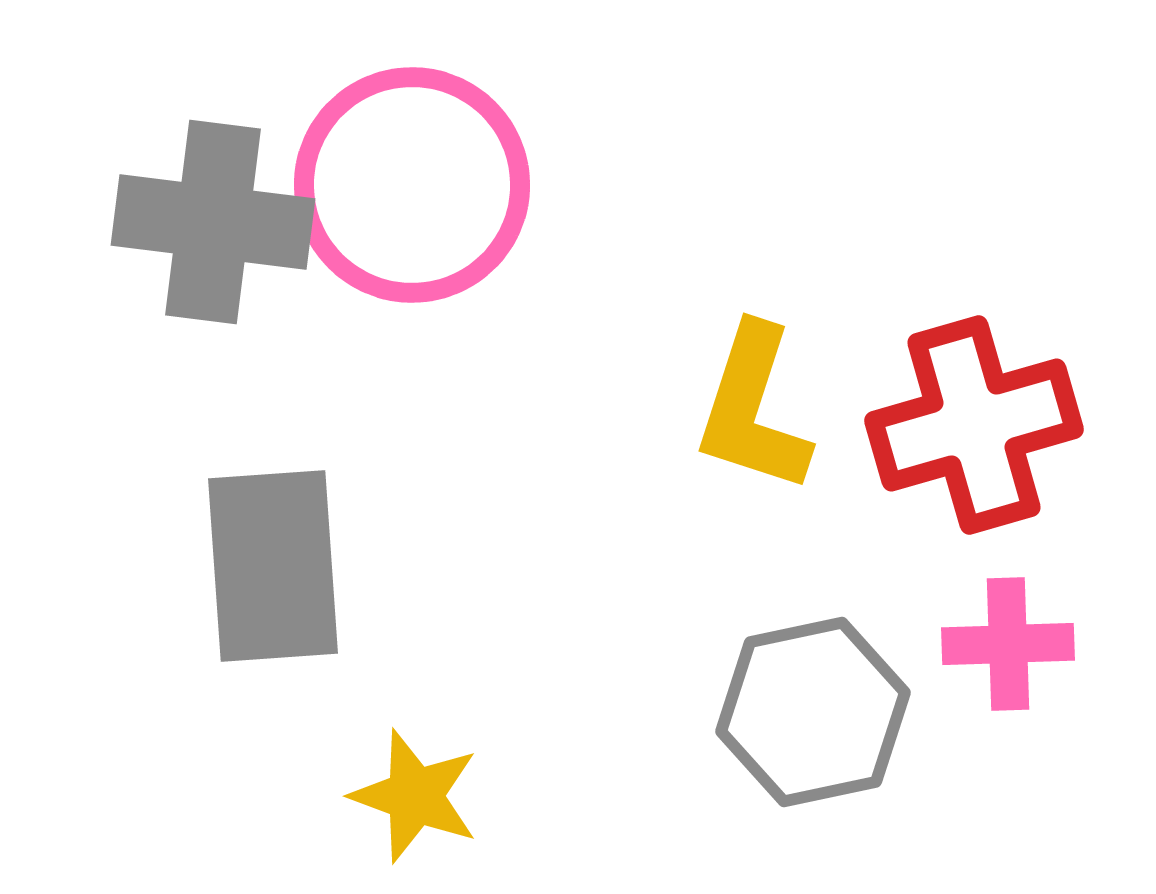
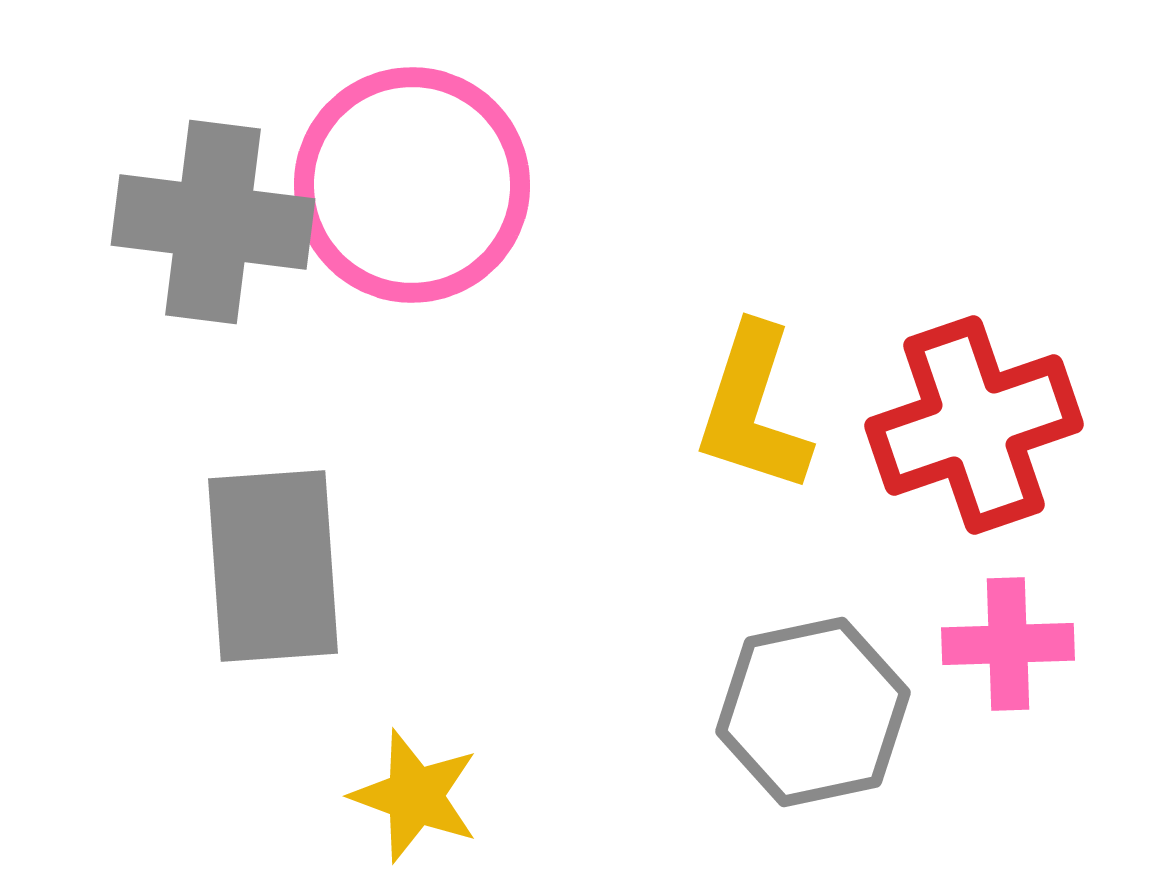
red cross: rotated 3 degrees counterclockwise
